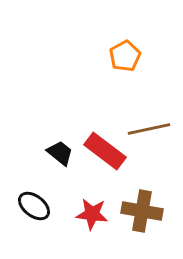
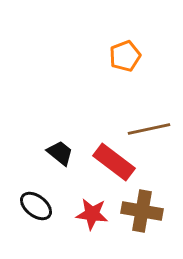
orange pentagon: rotated 8 degrees clockwise
red rectangle: moved 9 px right, 11 px down
black ellipse: moved 2 px right
